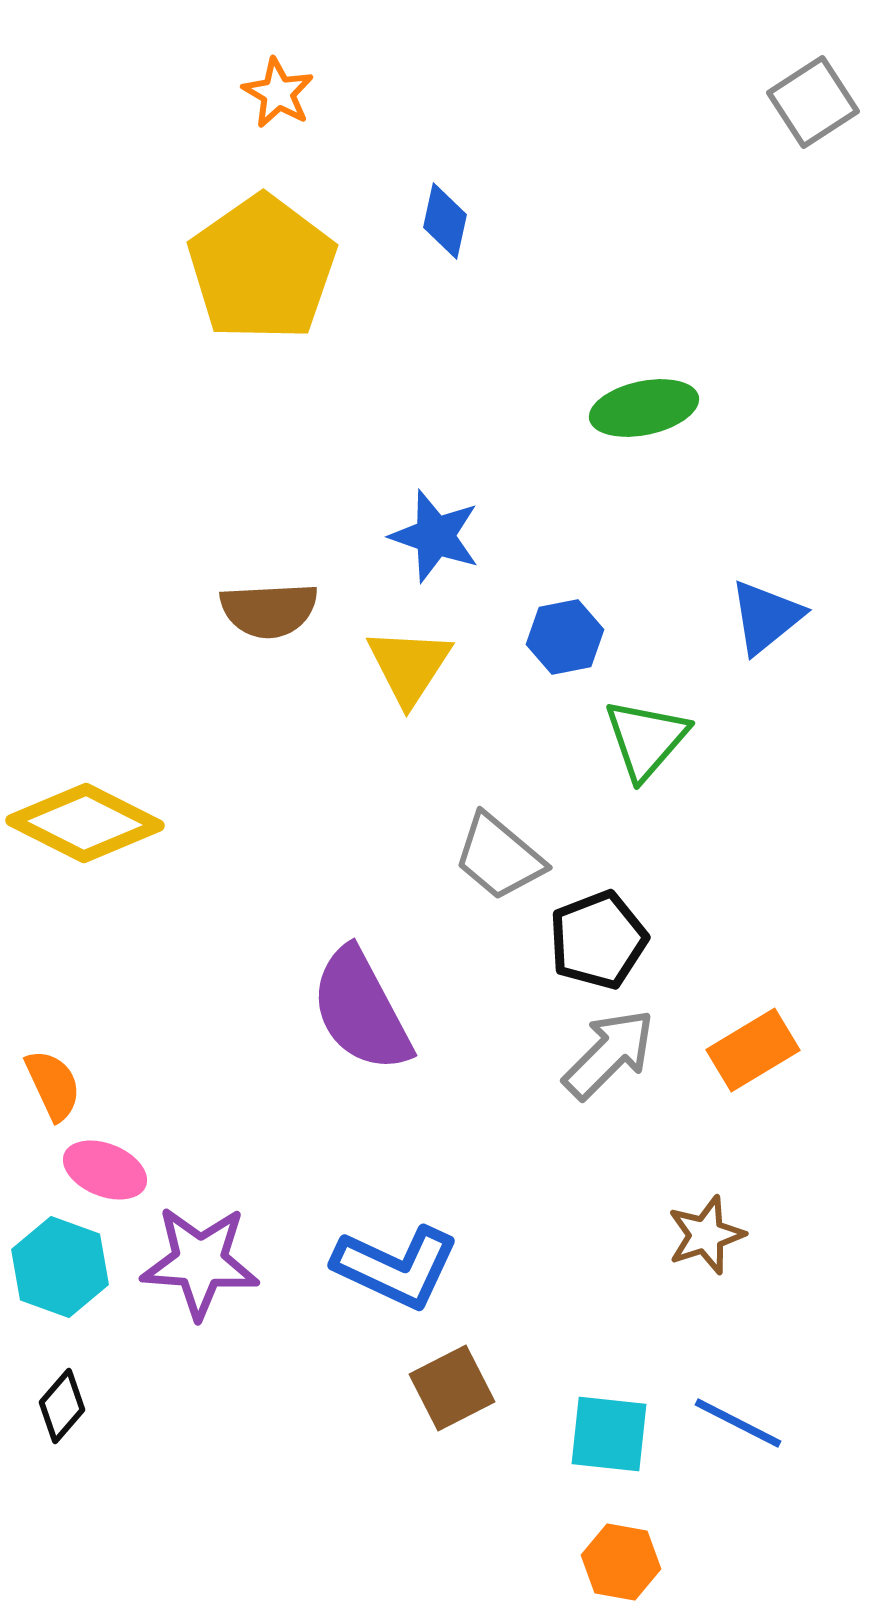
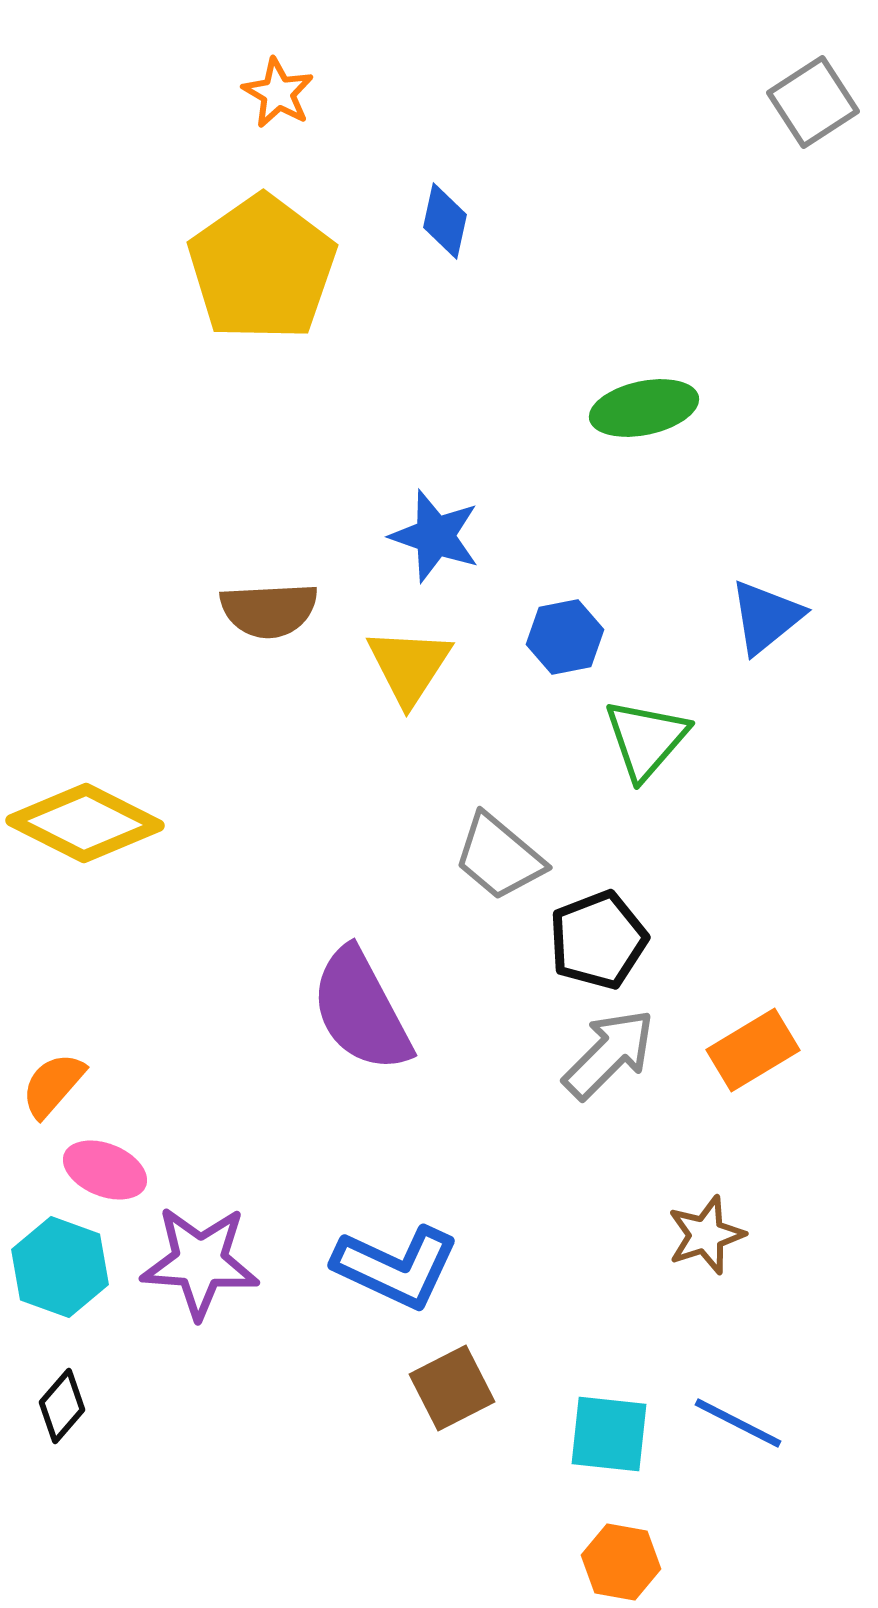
orange semicircle: rotated 114 degrees counterclockwise
